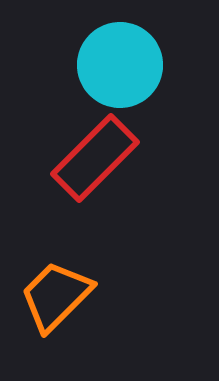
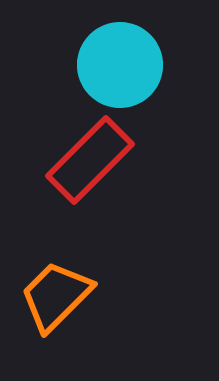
red rectangle: moved 5 px left, 2 px down
